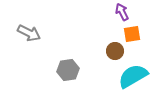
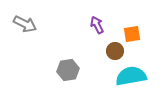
purple arrow: moved 25 px left, 13 px down
gray arrow: moved 4 px left, 9 px up
cyan semicircle: moved 2 px left; rotated 20 degrees clockwise
